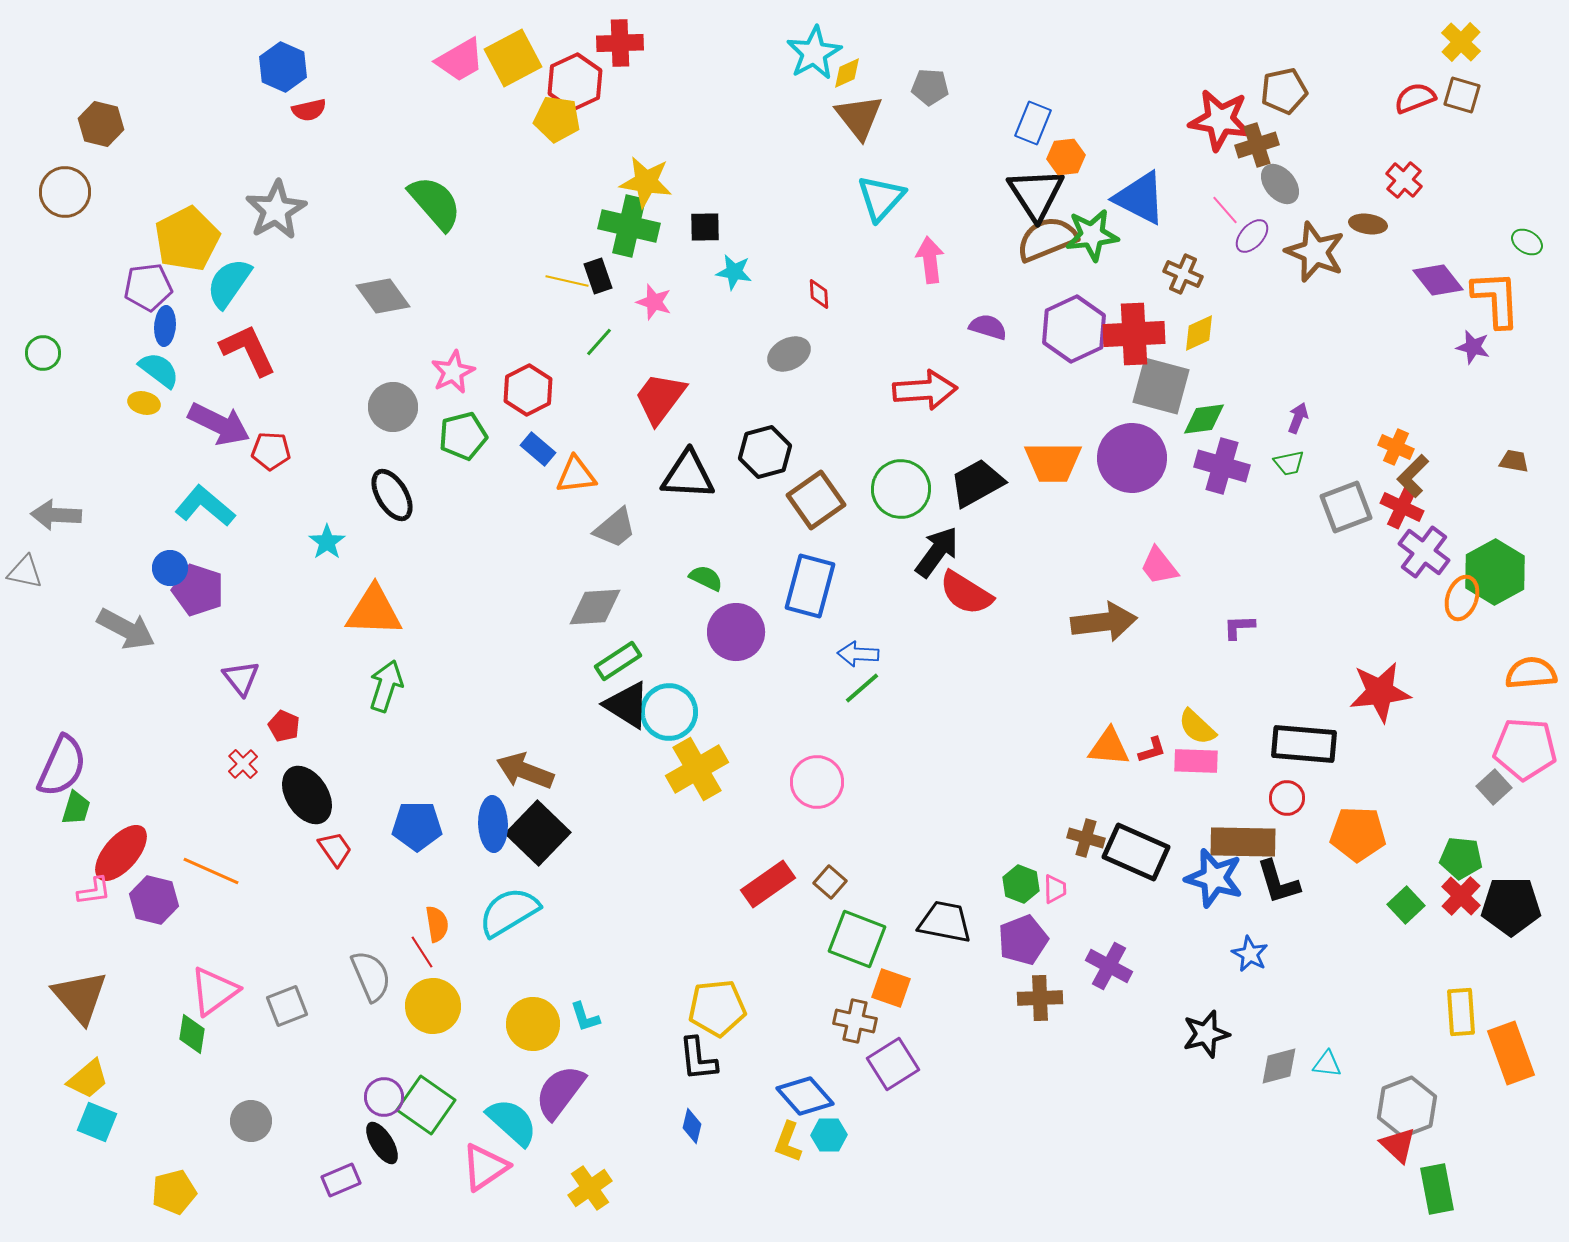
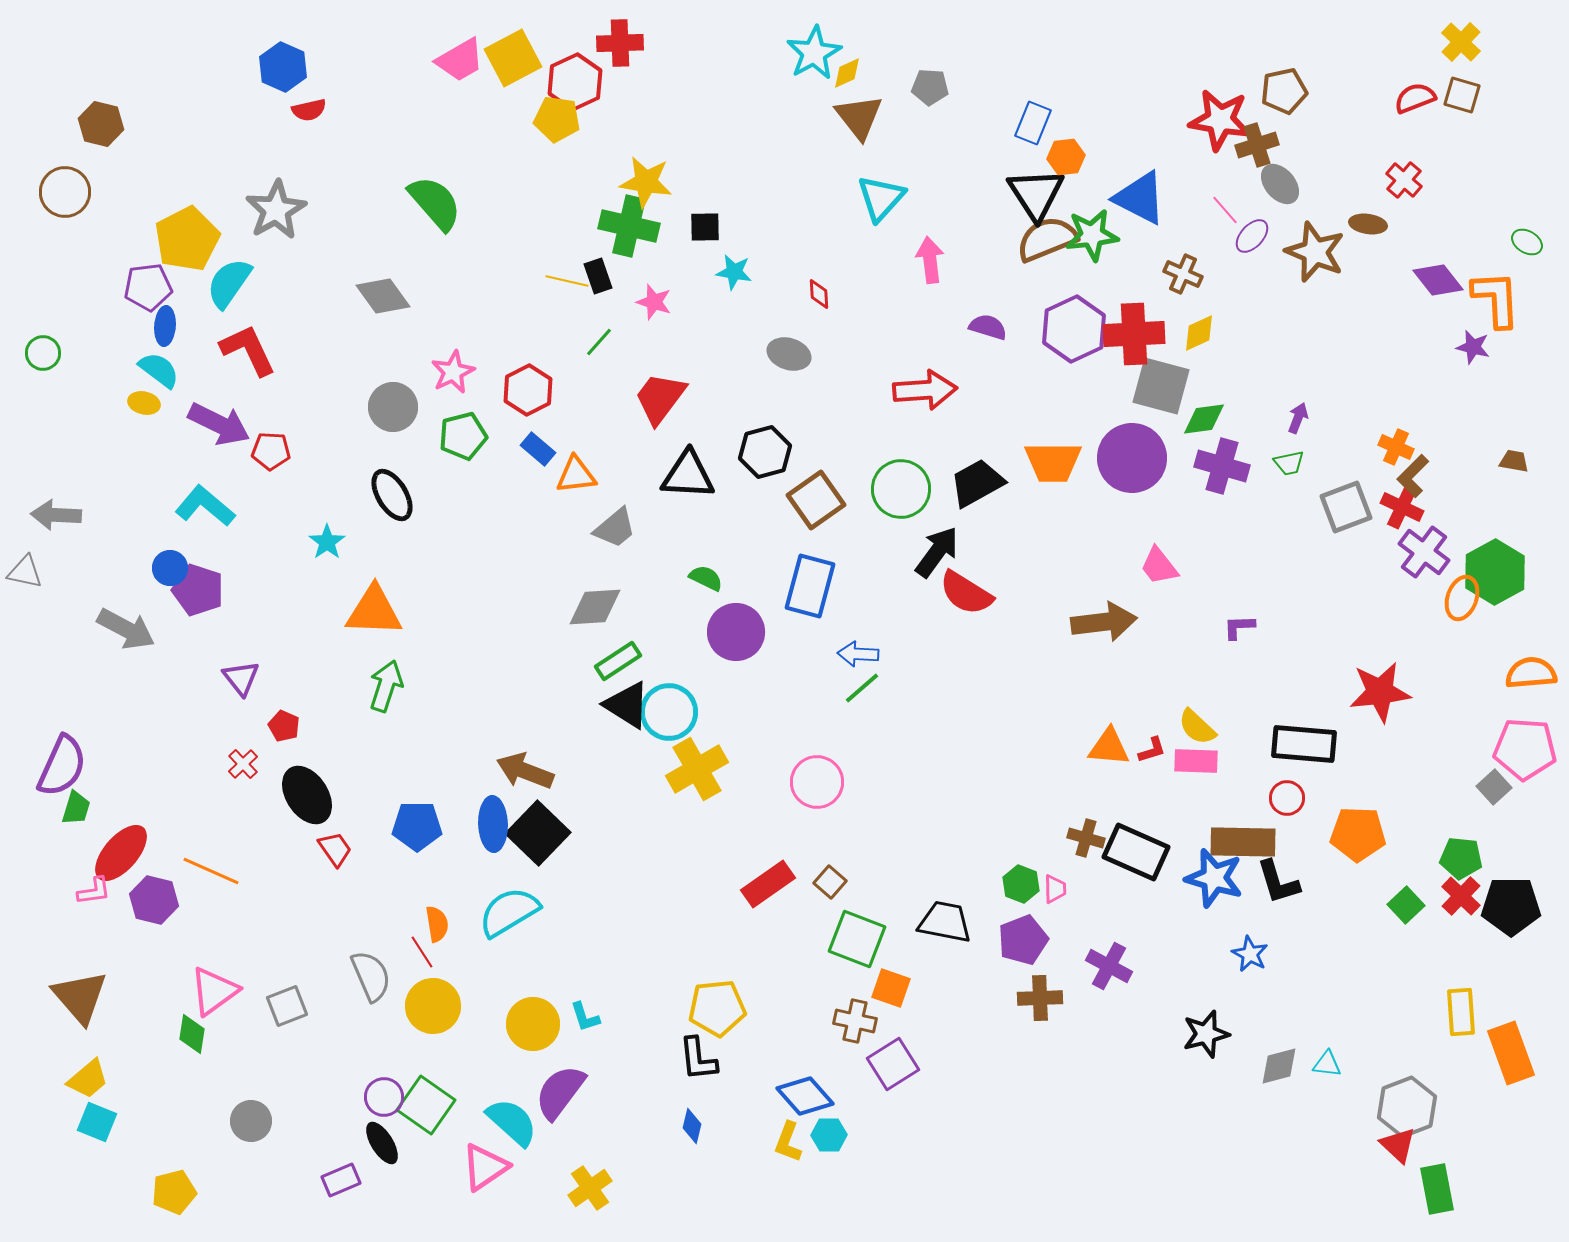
gray ellipse at (789, 354): rotated 45 degrees clockwise
